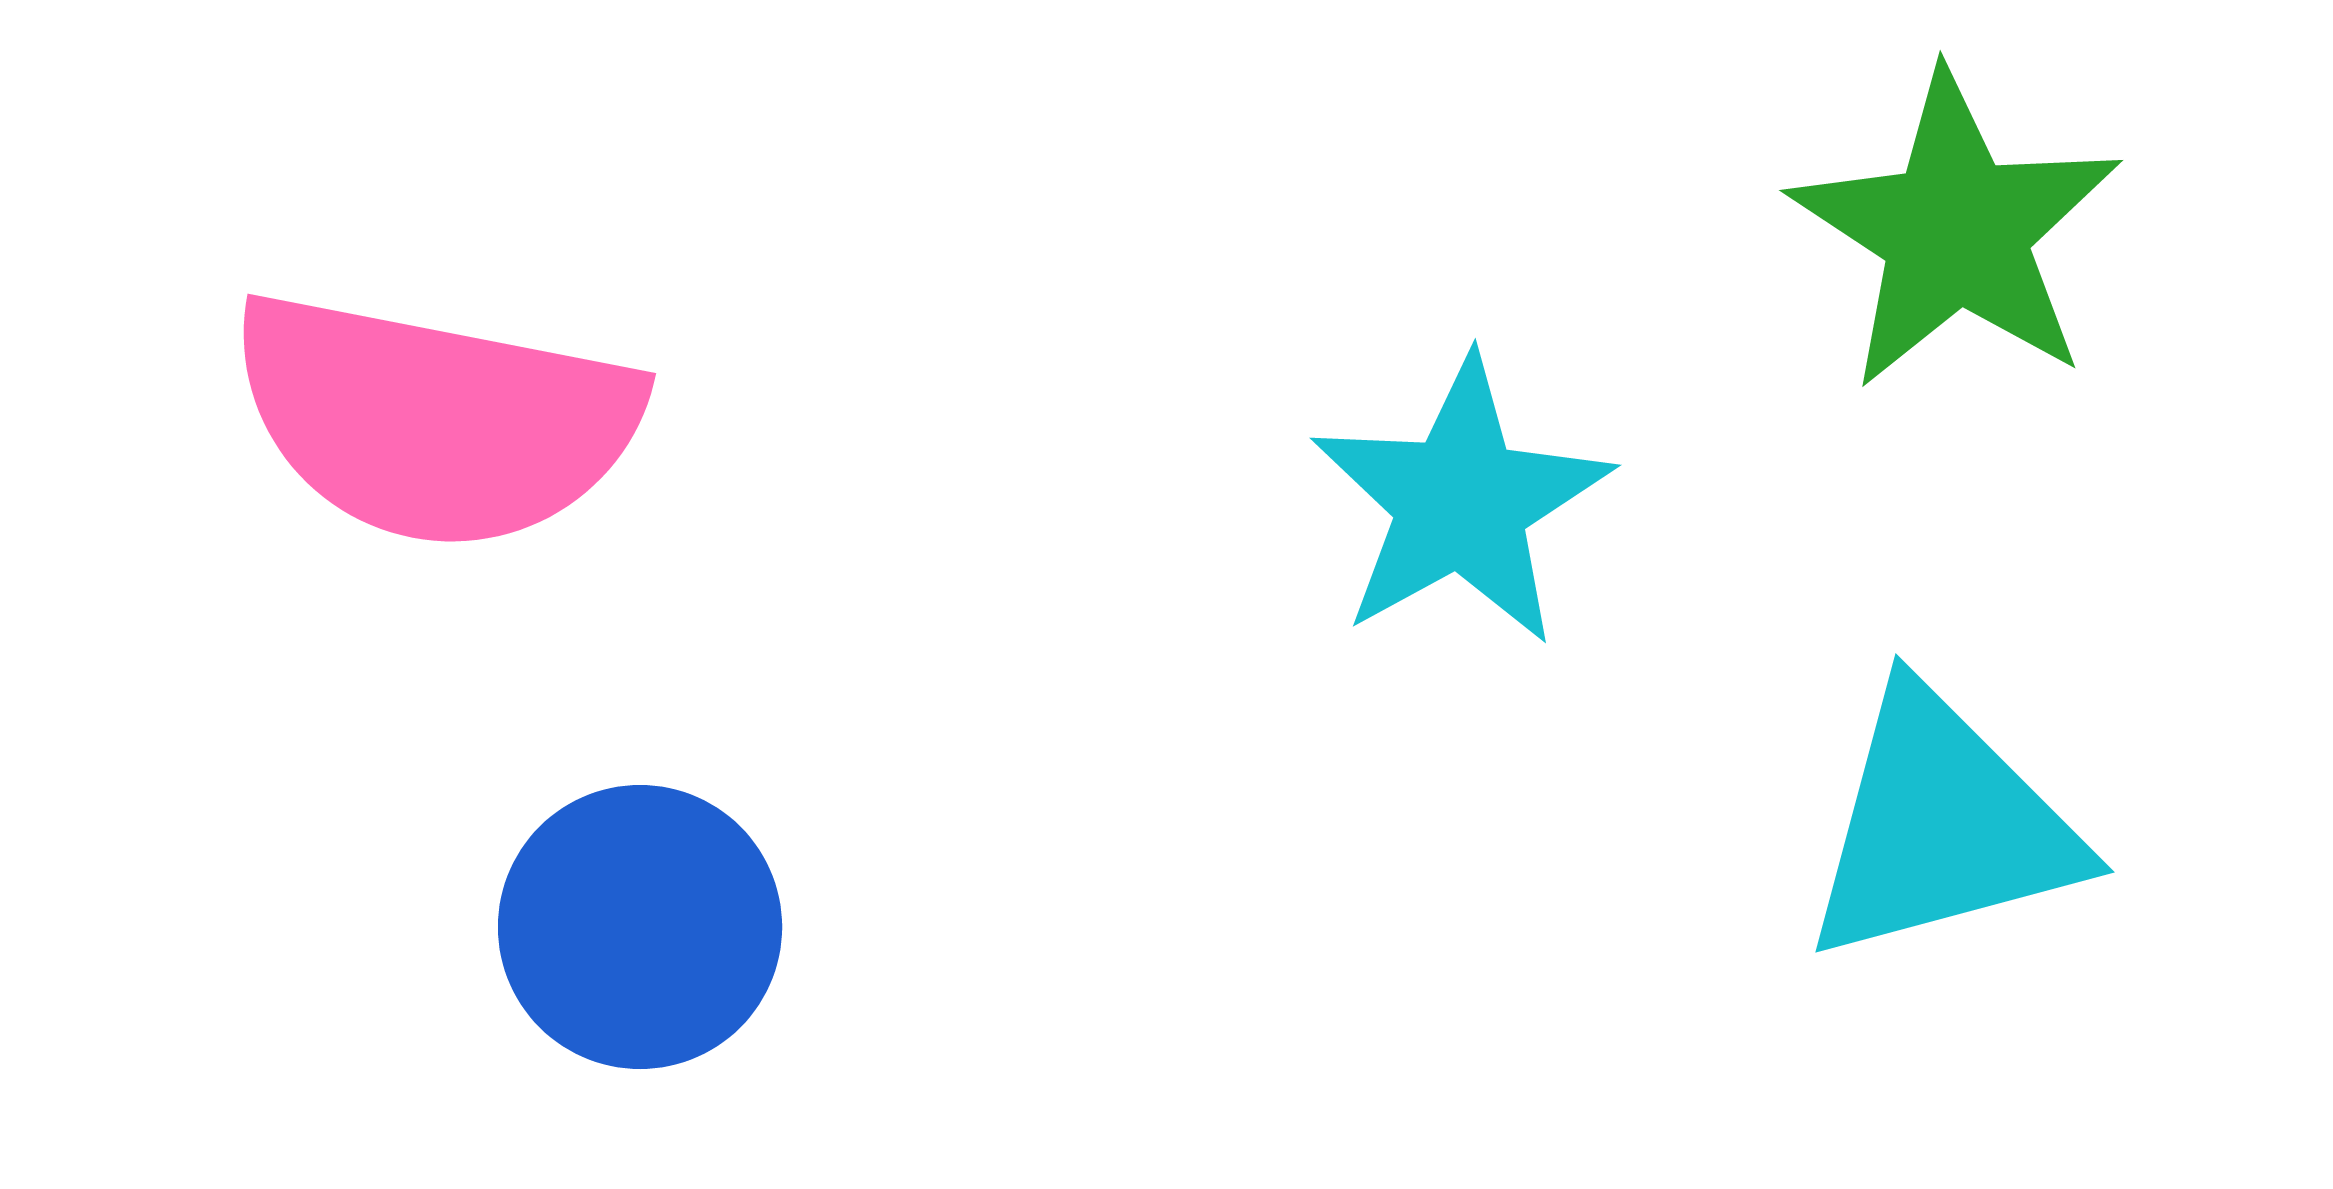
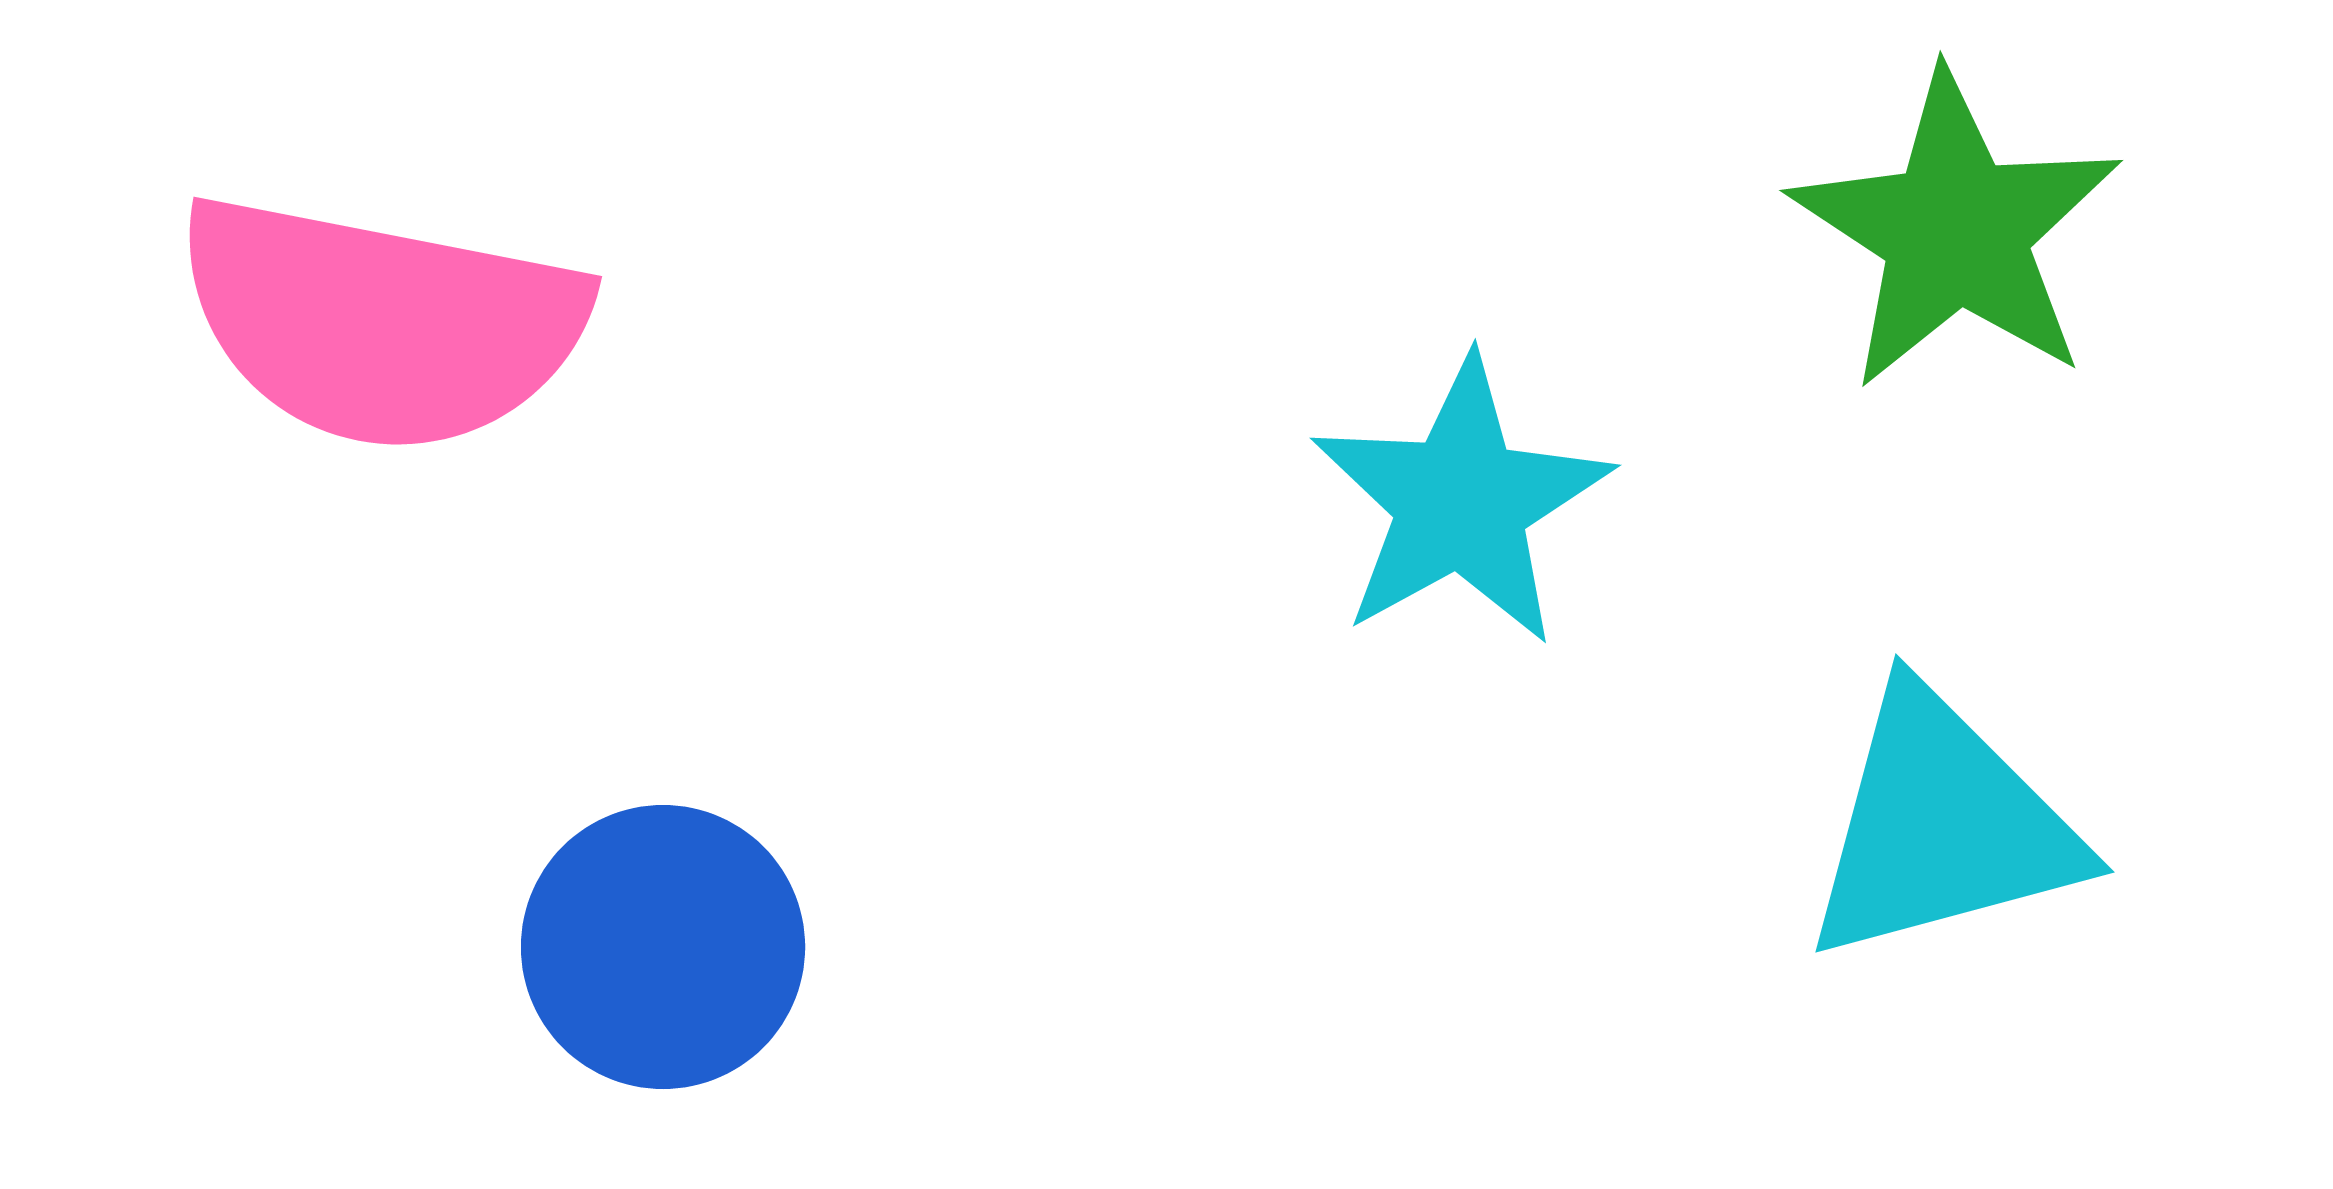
pink semicircle: moved 54 px left, 97 px up
blue circle: moved 23 px right, 20 px down
